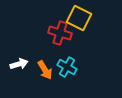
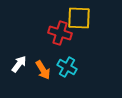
yellow square: rotated 25 degrees counterclockwise
white arrow: rotated 36 degrees counterclockwise
orange arrow: moved 2 px left
